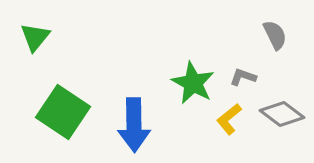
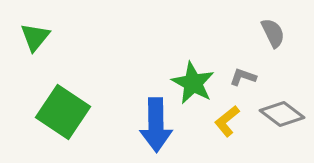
gray semicircle: moved 2 px left, 2 px up
yellow L-shape: moved 2 px left, 2 px down
blue arrow: moved 22 px right
